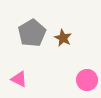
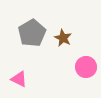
pink circle: moved 1 px left, 13 px up
